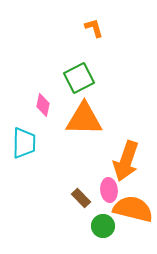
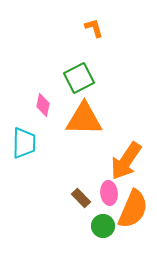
orange arrow: rotated 15 degrees clockwise
pink ellipse: moved 3 px down
orange semicircle: rotated 99 degrees clockwise
